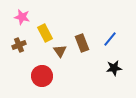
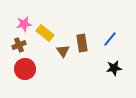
pink star: moved 2 px right, 7 px down; rotated 21 degrees counterclockwise
yellow rectangle: rotated 24 degrees counterclockwise
brown rectangle: rotated 12 degrees clockwise
brown triangle: moved 3 px right
red circle: moved 17 px left, 7 px up
